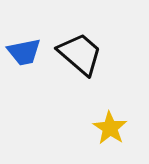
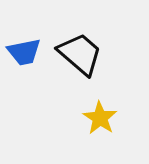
yellow star: moved 10 px left, 10 px up
